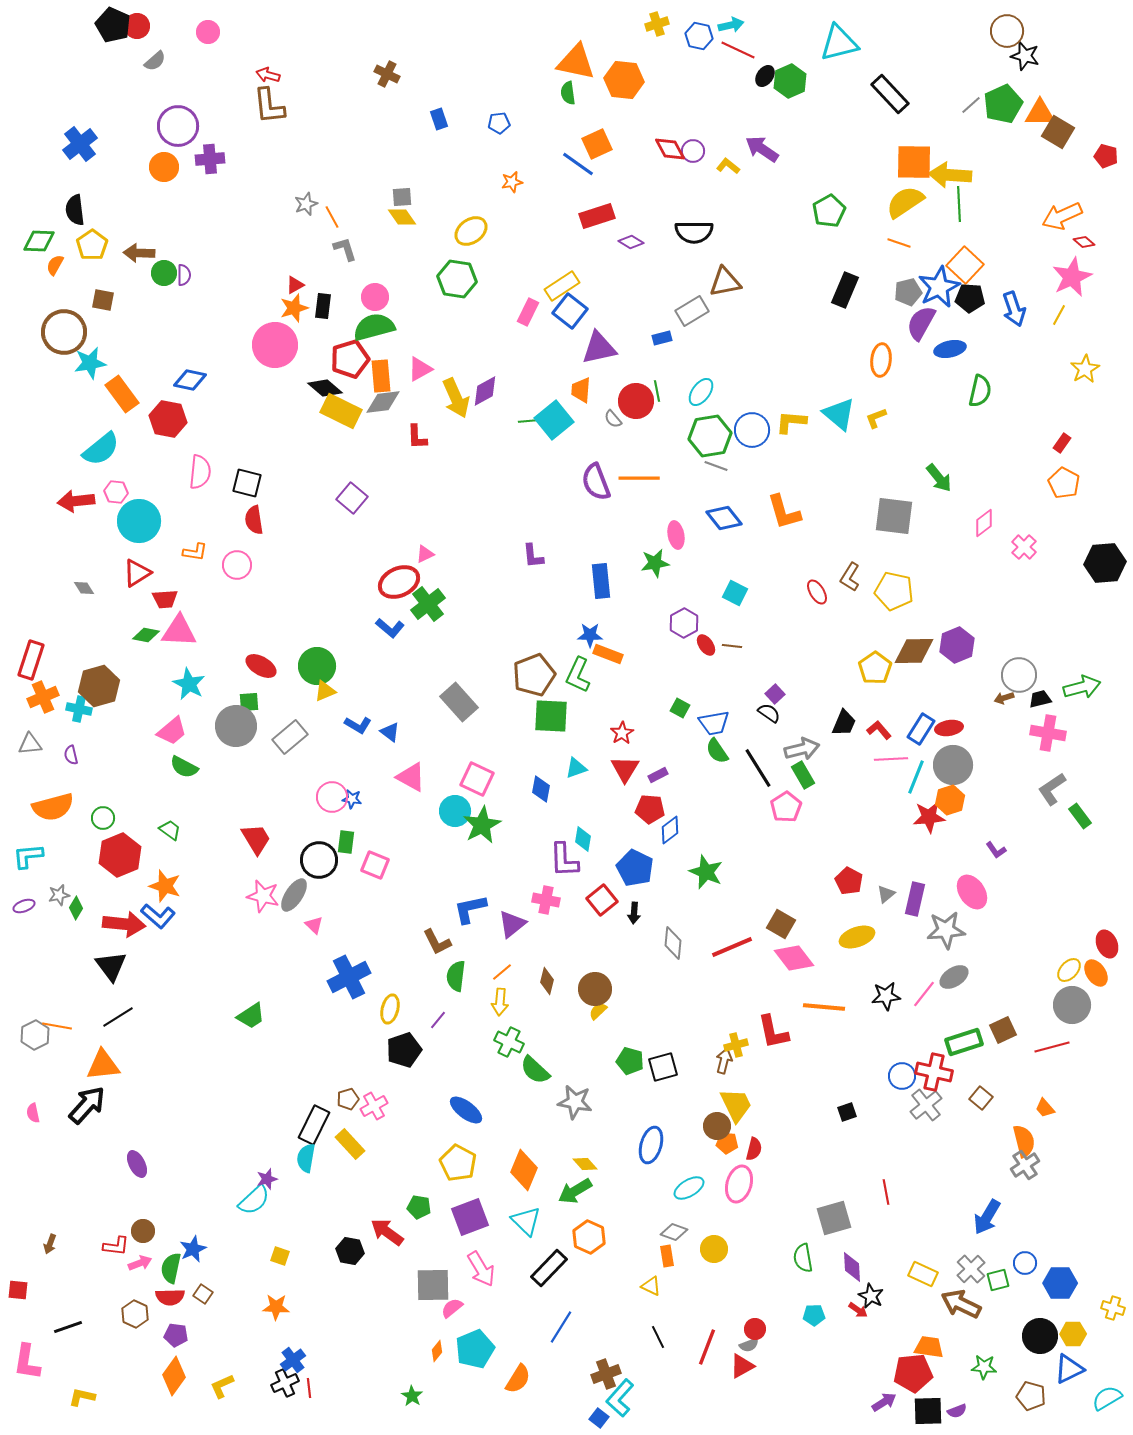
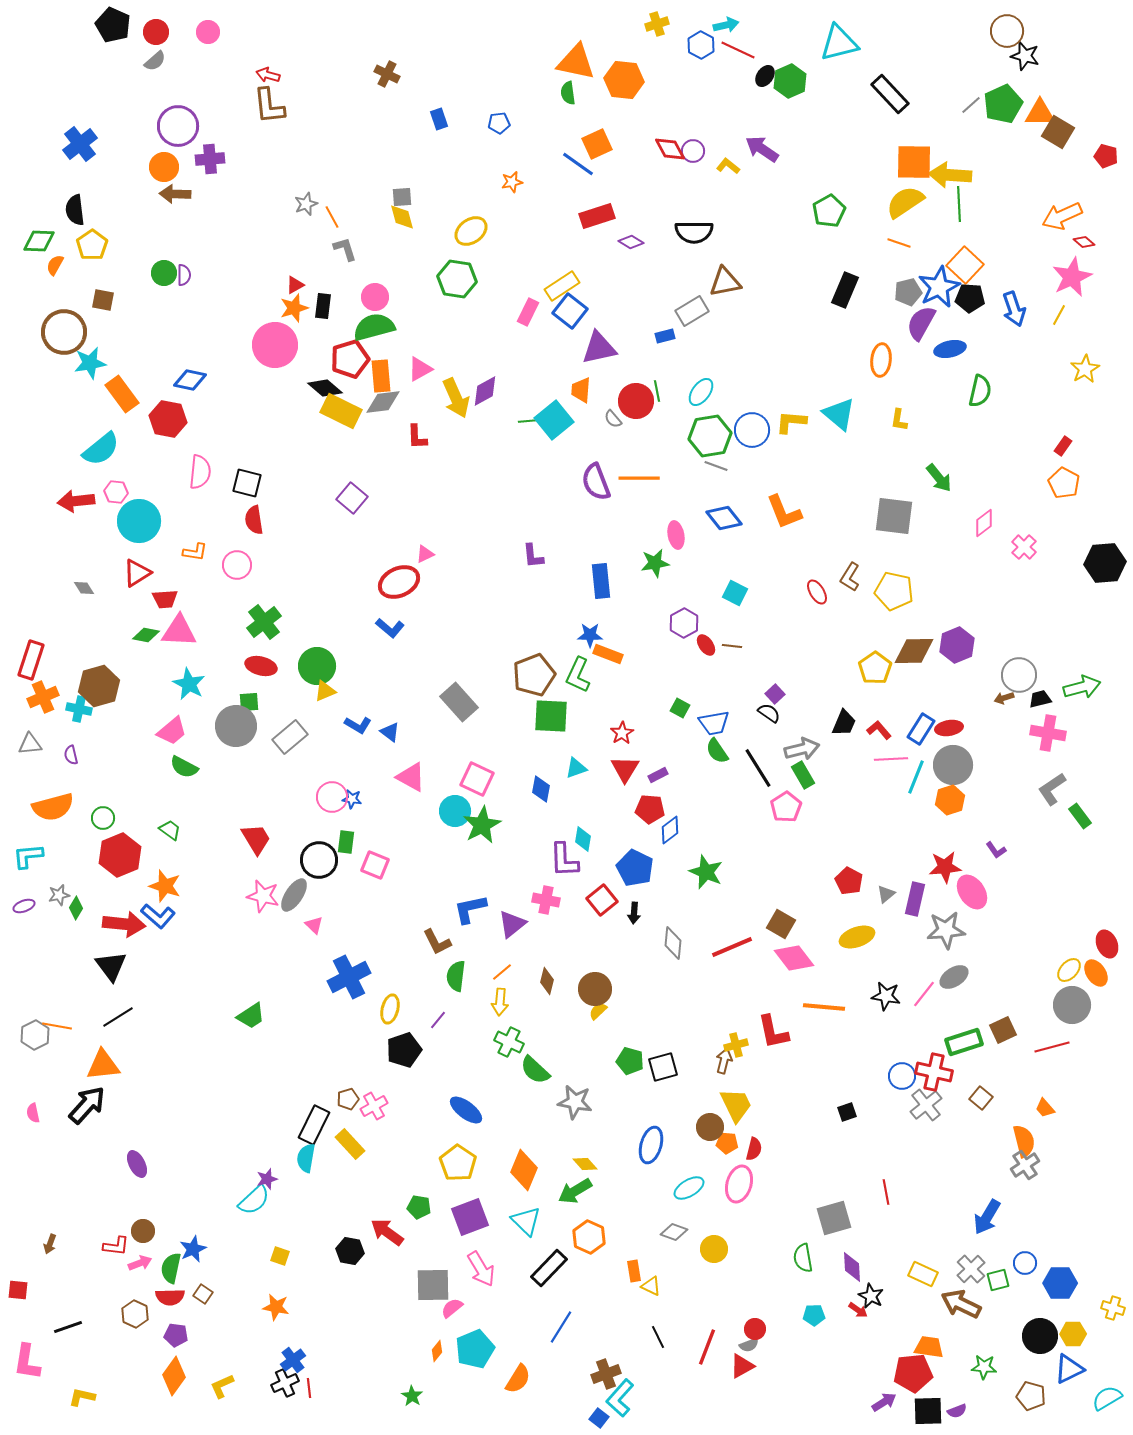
cyan arrow at (731, 25): moved 5 px left
red circle at (137, 26): moved 19 px right, 6 px down
blue hexagon at (699, 36): moved 2 px right, 9 px down; rotated 16 degrees clockwise
yellow diamond at (402, 217): rotated 20 degrees clockwise
brown arrow at (139, 253): moved 36 px right, 59 px up
blue rectangle at (662, 338): moved 3 px right, 2 px up
yellow L-shape at (876, 418): moved 23 px right, 2 px down; rotated 60 degrees counterclockwise
red rectangle at (1062, 443): moved 1 px right, 3 px down
orange L-shape at (784, 512): rotated 6 degrees counterclockwise
green cross at (428, 604): moved 164 px left, 18 px down
red ellipse at (261, 666): rotated 16 degrees counterclockwise
red star at (929, 817): moved 16 px right, 50 px down
black star at (886, 996): rotated 16 degrees clockwise
brown circle at (717, 1126): moved 7 px left, 1 px down
yellow pentagon at (458, 1163): rotated 6 degrees clockwise
orange rectangle at (667, 1256): moved 33 px left, 15 px down
orange star at (276, 1307): rotated 8 degrees clockwise
